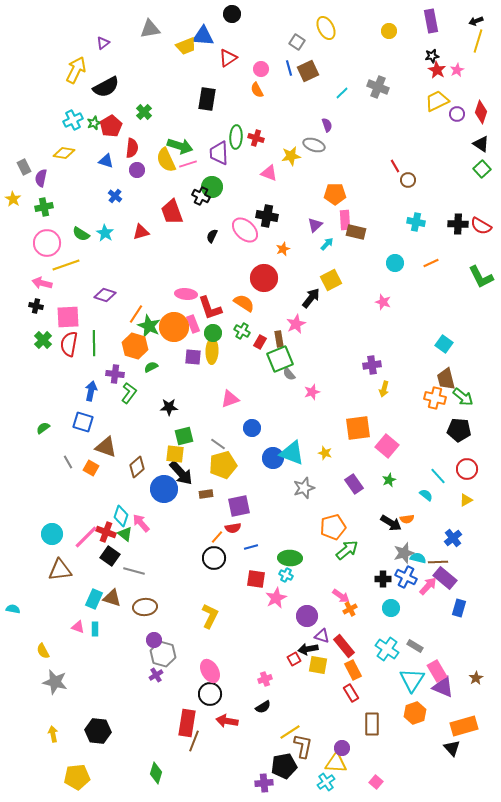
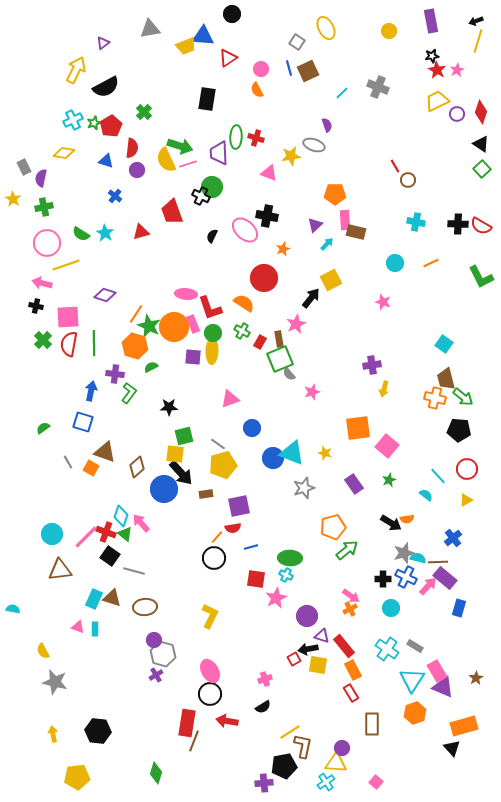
brown triangle at (106, 447): moved 1 px left, 5 px down
pink arrow at (341, 596): moved 10 px right
